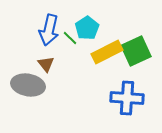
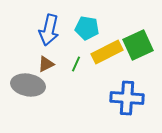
cyan pentagon: rotated 30 degrees counterclockwise
green line: moved 6 px right, 26 px down; rotated 70 degrees clockwise
green square: moved 2 px right, 6 px up
brown triangle: rotated 42 degrees clockwise
